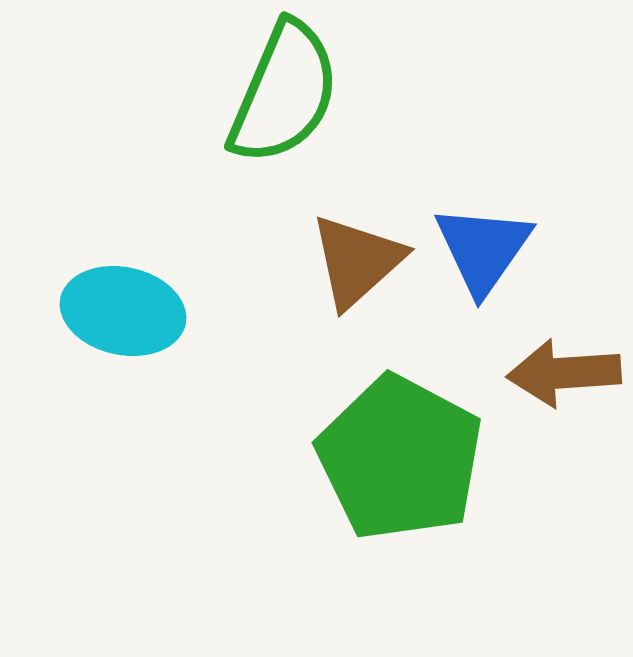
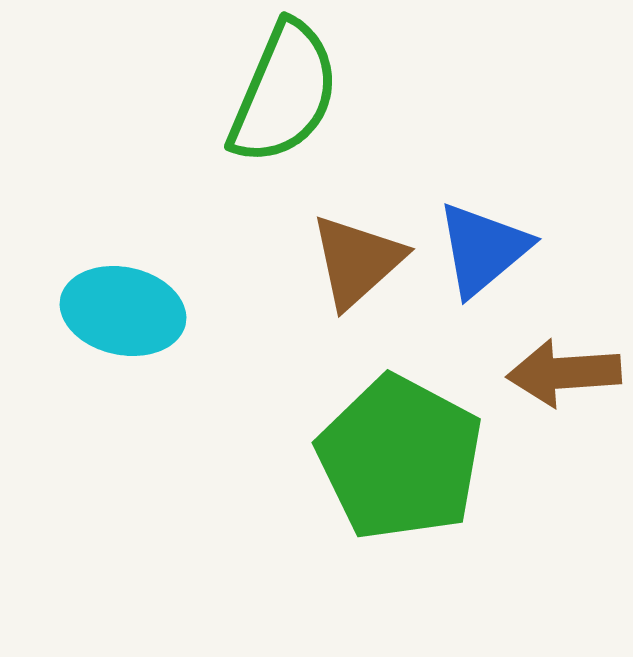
blue triangle: rotated 15 degrees clockwise
